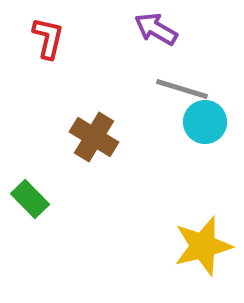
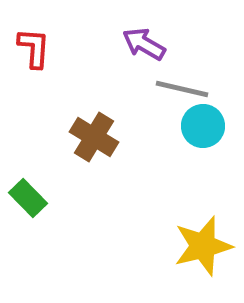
purple arrow: moved 12 px left, 15 px down
red L-shape: moved 14 px left, 10 px down; rotated 9 degrees counterclockwise
gray line: rotated 4 degrees counterclockwise
cyan circle: moved 2 px left, 4 px down
green rectangle: moved 2 px left, 1 px up
